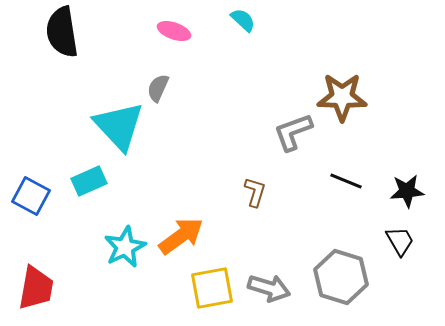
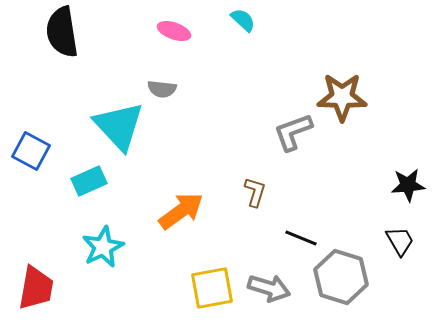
gray semicircle: moved 4 px right, 1 px down; rotated 108 degrees counterclockwise
black line: moved 45 px left, 57 px down
black star: moved 1 px right, 6 px up
blue square: moved 45 px up
orange arrow: moved 25 px up
cyan star: moved 22 px left
